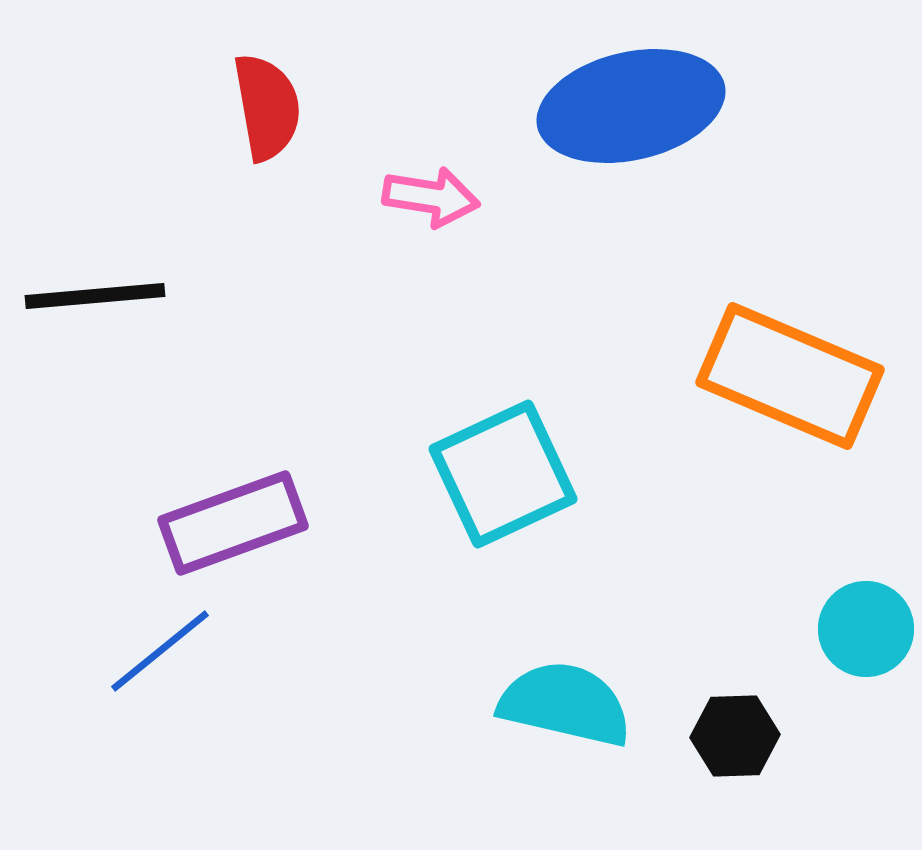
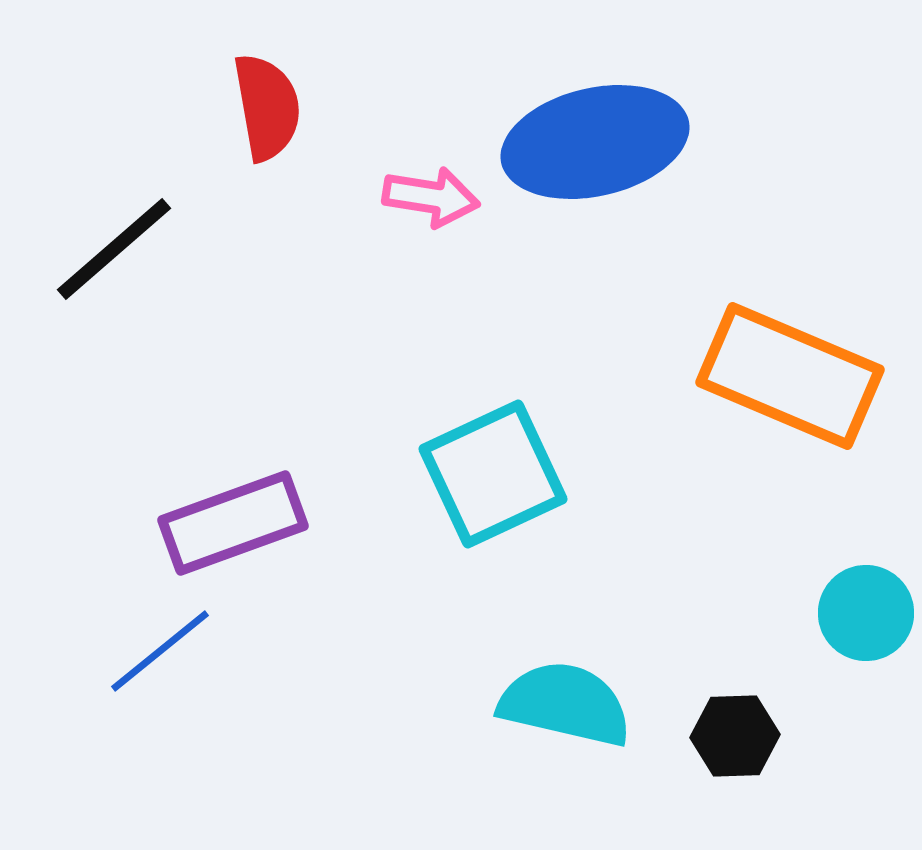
blue ellipse: moved 36 px left, 36 px down
black line: moved 19 px right, 47 px up; rotated 36 degrees counterclockwise
cyan square: moved 10 px left
cyan circle: moved 16 px up
